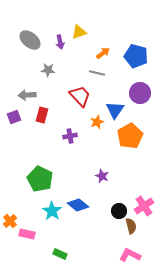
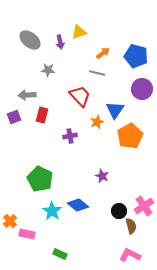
purple circle: moved 2 px right, 4 px up
